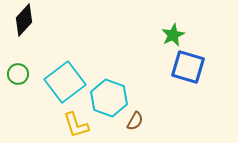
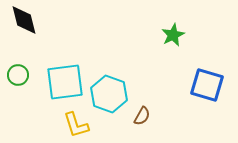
black diamond: rotated 56 degrees counterclockwise
blue square: moved 19 px right, 18 px down
green circle: moved 1 px down
cyan square: rotated 30 degrees clockwise
cyan hexagon: moved 4 px up
brown semicircle: moved 7 px right, 5 px up
